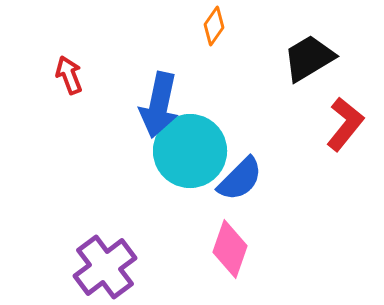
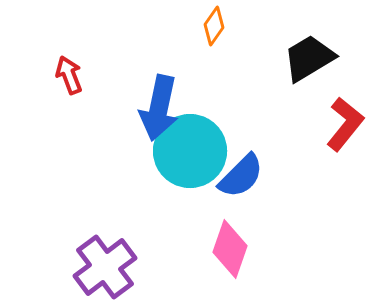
blue arrow: moved 3 px down
blue semicircle: moved 1 px right, 3 px up
